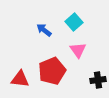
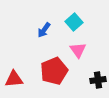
blue arrow: rotated 91 degrees counterclockwise
red pentagon: moved 2 px right
red triangle: moved 6 px left; rotated 12 degrees counterclockwise
